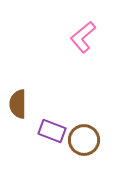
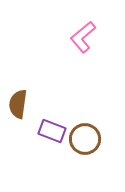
brown semicircle: rotated 8 degrees clockwise
brown circle: moved 1 px right, 1 px up
